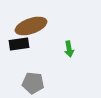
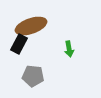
black rectangle: rotated 54 degrees counterclockwise
gray pentagon: moved 7 px up
